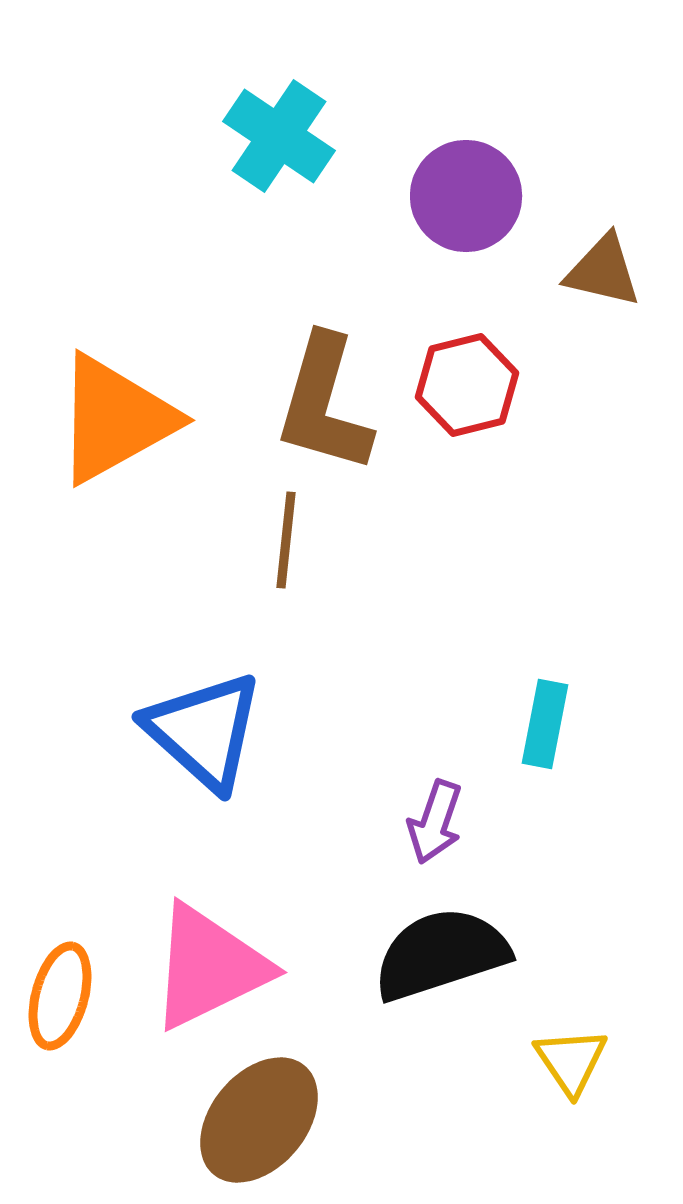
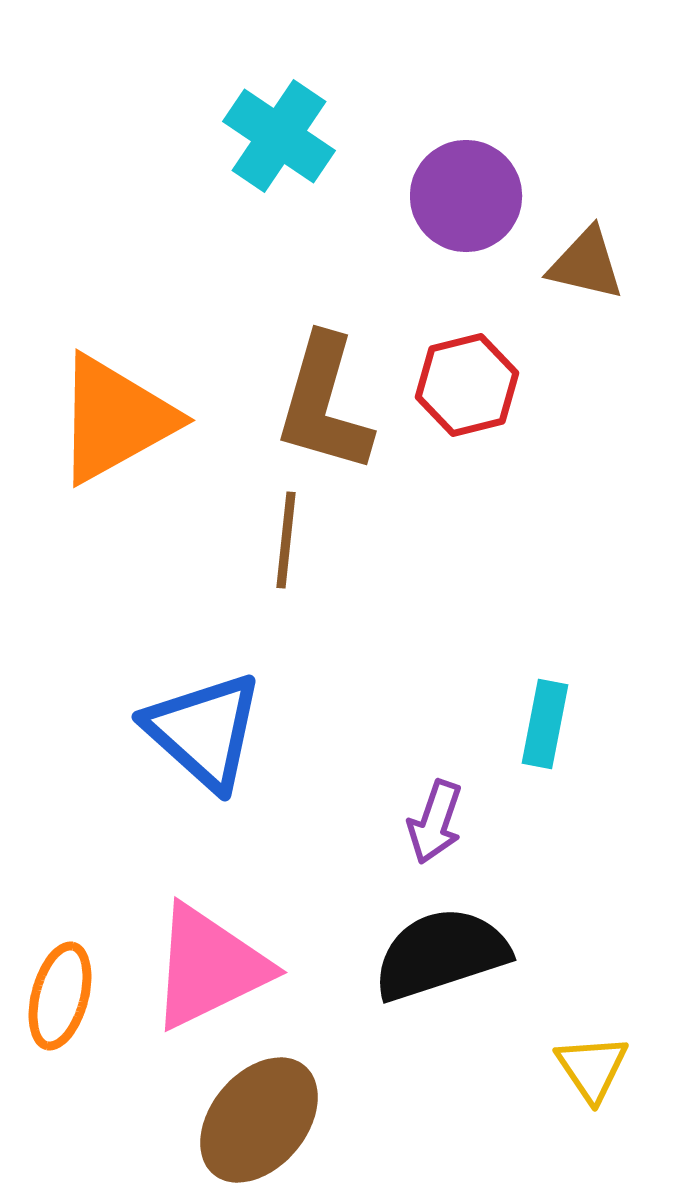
brown triangle: moved 17 px left, 7 px up
yellow triangle: moved 21 px right, 7 px down
